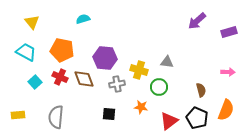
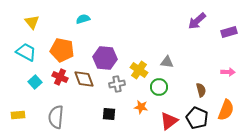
yellow cross: rotated 18 degrees clockwise
